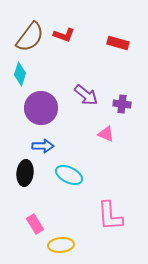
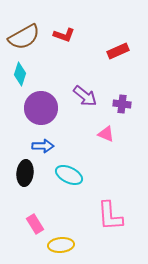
brown semicircle: moved 6 px left; rotated 24 degrees clockwise
red rectangle: moved 8 px down; rotated 40 degrees counterclockwise
purple arrow: moved 1 px left, 1 px down
